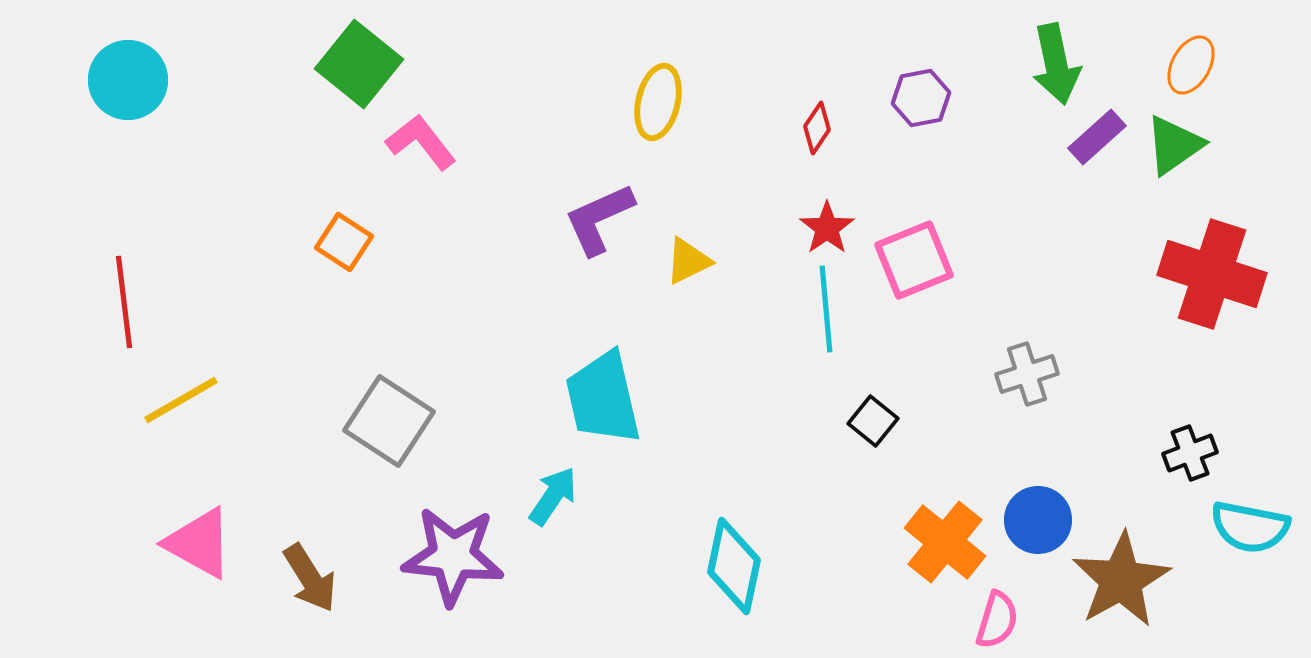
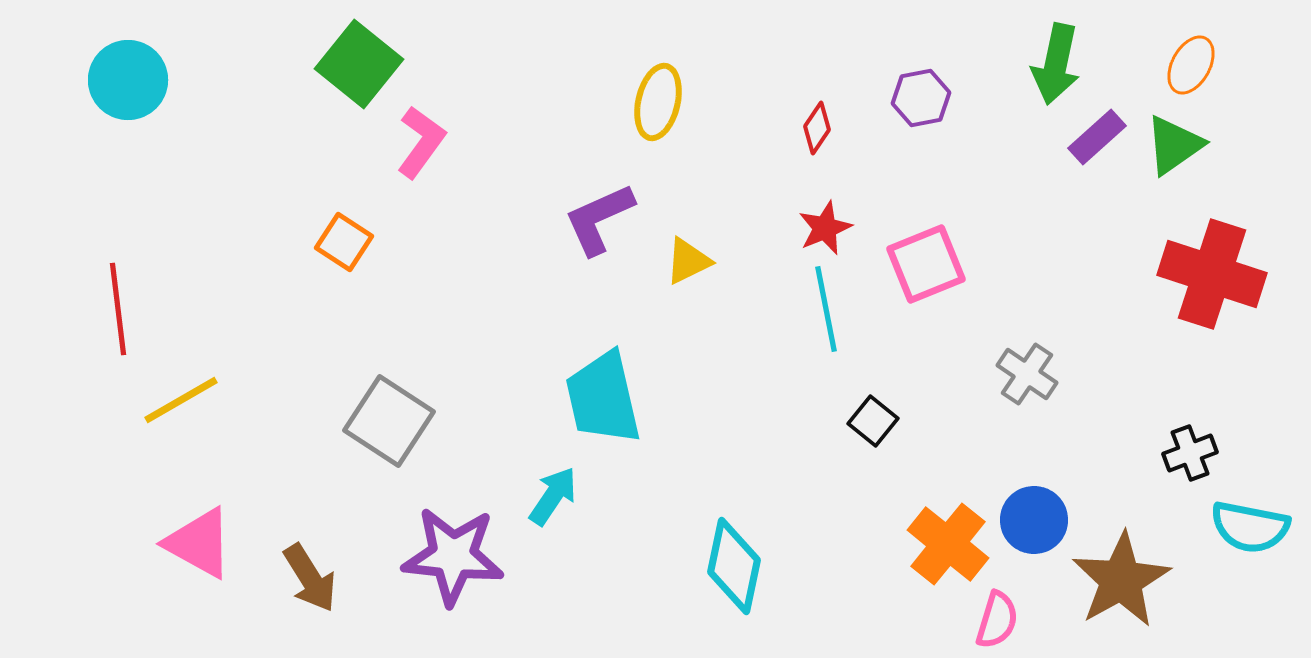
green arrow: rotated 24 degrees clockwise
pink L-shape: rotated 74 degrees clockwise
red star: moved 2 px left; rotated 12 degrees clockwise
pink square: moved 12 px right, 4 px down
red line: moved 6 px left, 7 px down
cyan line: rotated 6 degrees counterclockwise
gray cross: rotated 38 degrees counterclockwise
blue circle: moved 4 px left
orange cross: moved 3 px right, 2 px down
